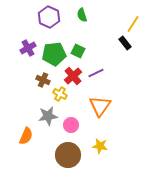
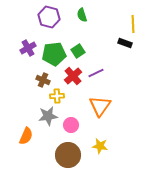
purple hexagon: rotated 10 degrees counterclockwise
yellow line: rotated 36 degrees counterclockwise
black rectangle: rotated 32 degrees counterclockwise
green square: rotated 32 degrees clockwise
yellow cross: moved 3 px left, 2 px down; rotated 32 degrees counterclockwise
